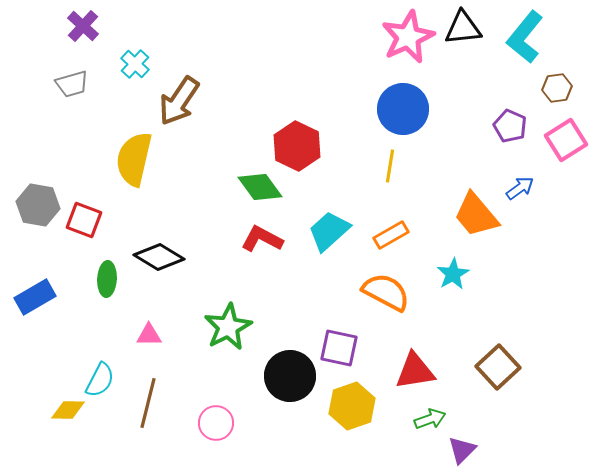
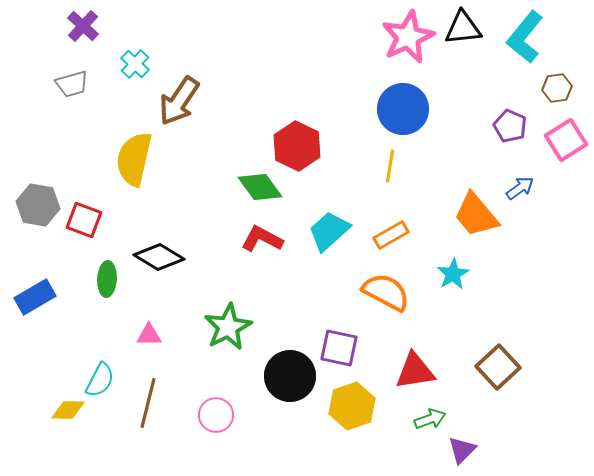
pink circle: moved 8 px up
